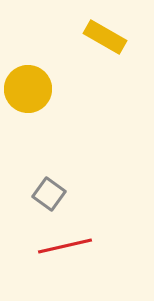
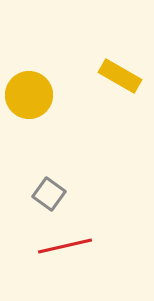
yellow rectangle: moved 15 px right, 39 px down
yellow circle: moved 1 px right, 6 px down
